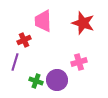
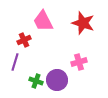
pink trapezoid: rotated 25 degrees counterclockwise
